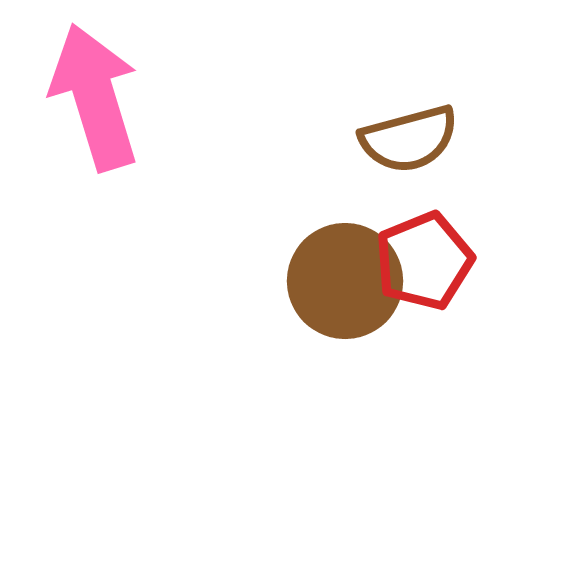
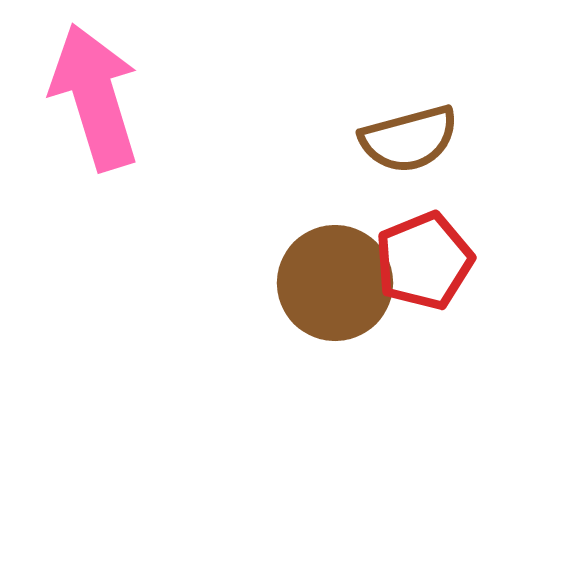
brown circle: moved 10 px left, 2 px down
